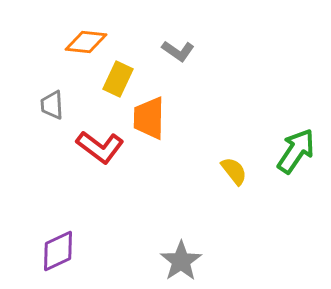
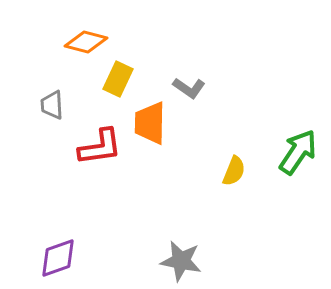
orange diamond: rotated 9 degrees clockwise
gray L-shape: moved 11 px right, 37 px down
orange trapezoid: moved 1 px right, 5 px down
red L-shape: rotated 45 degrees counterclockwise
green arrow: moved 2 px right, 1 px down
yellow semicircle: rotated 60 degrees clockwise
purple diamond: moved 7 px down; rotated 6 degrees clockwise
gray star: rotated 27 degrees counterclockwise
